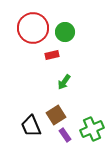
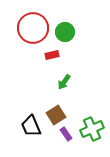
purple rectangle: moved 1 px right, 1 px up
